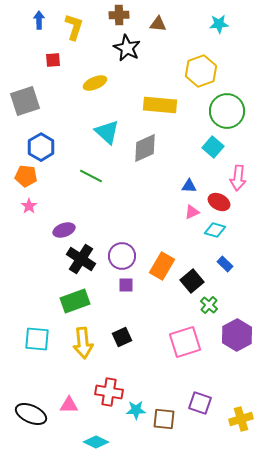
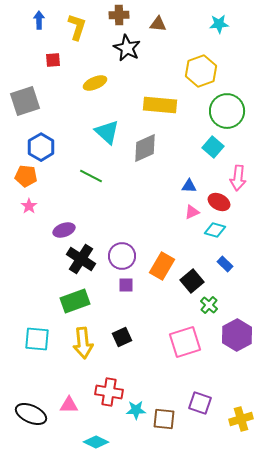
yellow L-shape at (74, 27): moved 3 px right
